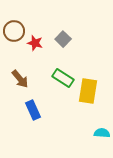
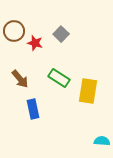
gray square: moved 2 px left, 5 px up
green rectangle: moved 4 px left
blue rectangle: moved 1 px up; rotated 12 degrees clockwise
cyan semicircle: moved 8 px down
